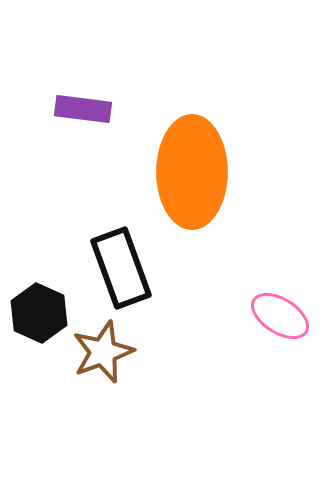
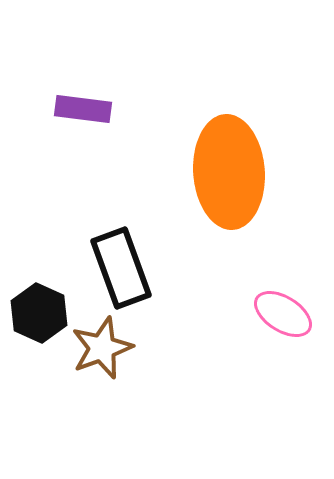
orange ellipse: moved 37 px right; rotated 4 degrees counterclockwise
pink ellipse: moved 3 px right, 2 px up
brown star: moved 1 px left, 4 px up
